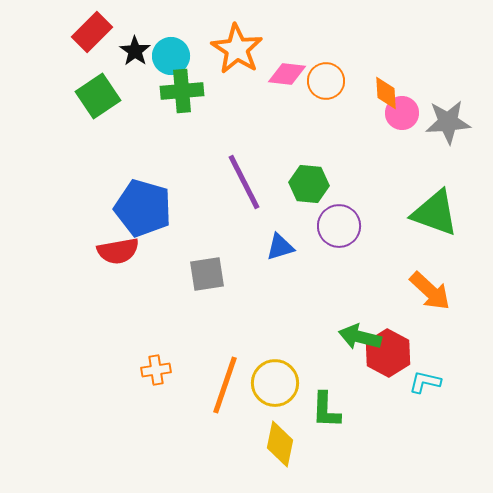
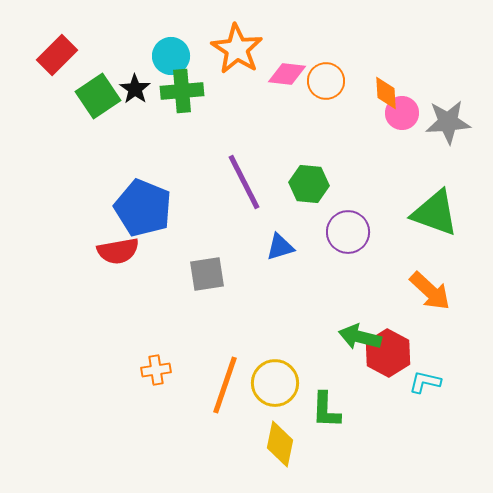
red rectangle: moved 35 px left, 23 px down
black star: moved 38 px down
blue pentagon: rotated 6 degrees clockwise
purple circle: moved 9 px right, 6 px down
